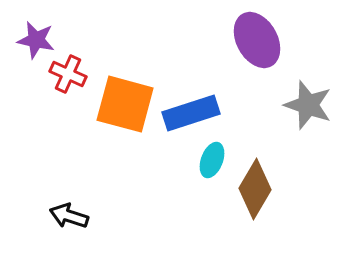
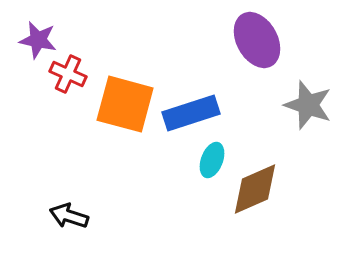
purple star: moved 2 px right
brown diamond: rotated 36 degrees clockwise
